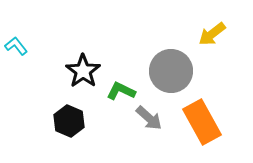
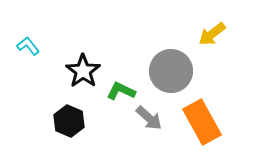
cyan L-shape: moved 12 px right
